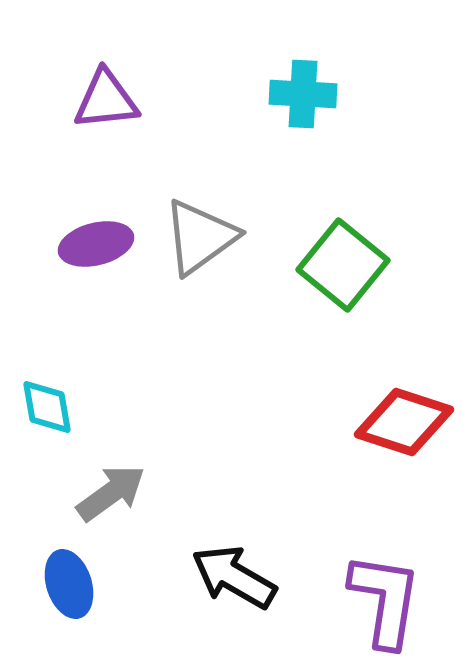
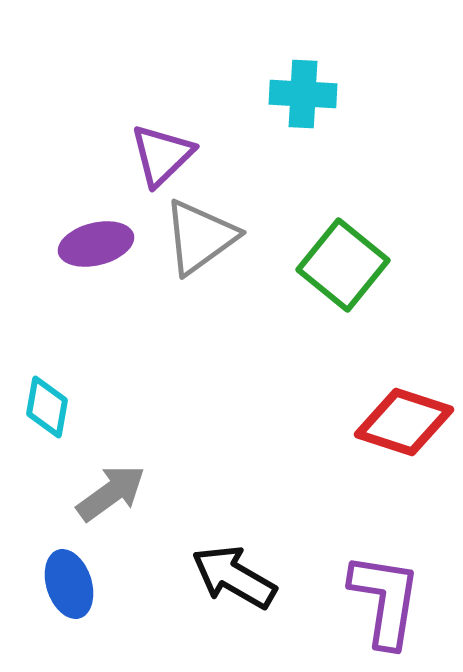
purple triangle: moved 56 px right, 55 px down; rotated 38 degrees counterclockwise
cyan diamond: rotated 20 degrees clockwise
